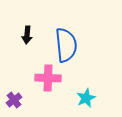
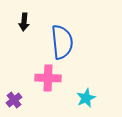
black arrow: moved 3 px left, 13 px up
blue semicircle: moved 4 px left, 3 px up
